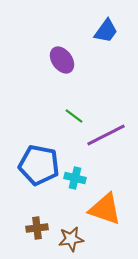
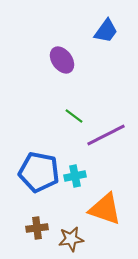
blue pentagon: moved 7 px down
cyan cross: moved 2 px up; rotated 25 degrees counterclockwise
